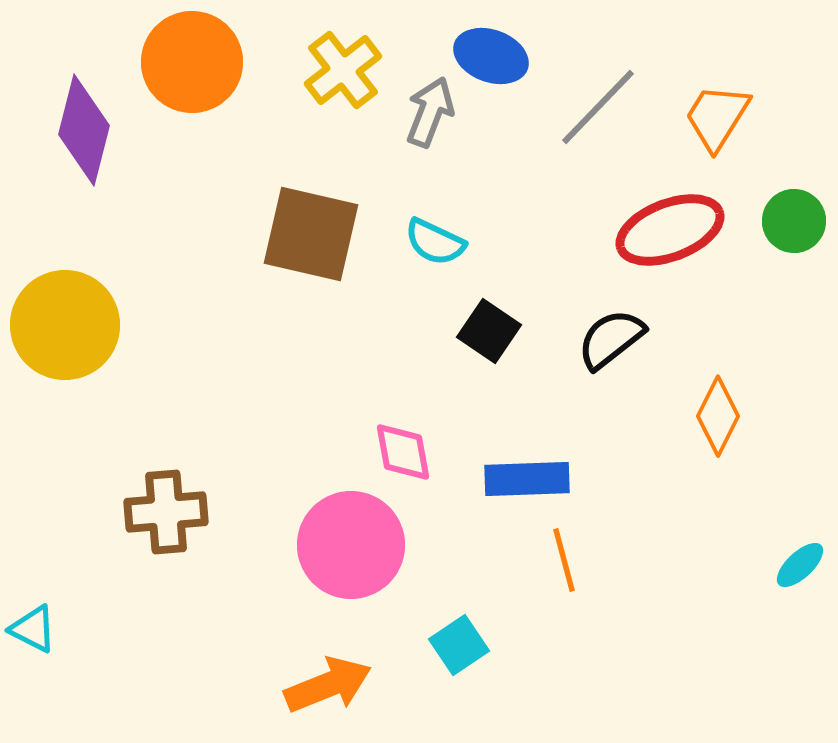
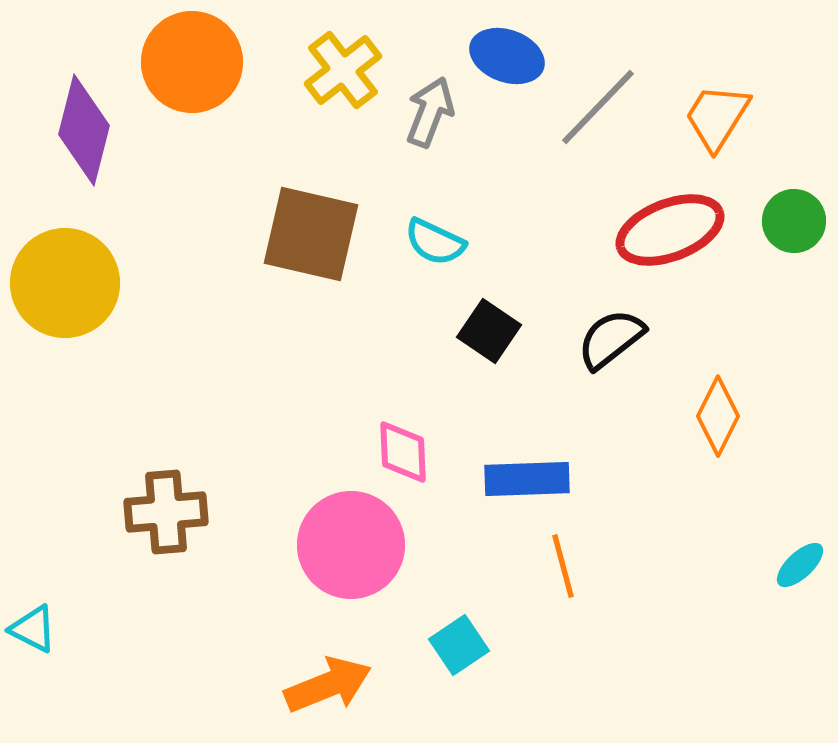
blue ellipse: moved 16 px right
yellow circle: moved 42 px up
pink diamond: rotated 8 degrees clockwise
orange line: moved 1 px left, 6 px down
